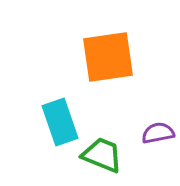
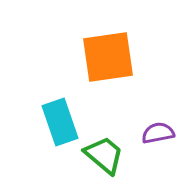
green trapezoid: moved 2 px right; rotated 18 degrees clockwise
